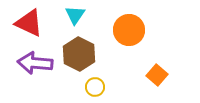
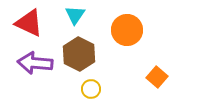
orange circle: moved 2 px left
orange square: moved 2 px down
yellow circle: moved 4 px left, 2 px down
